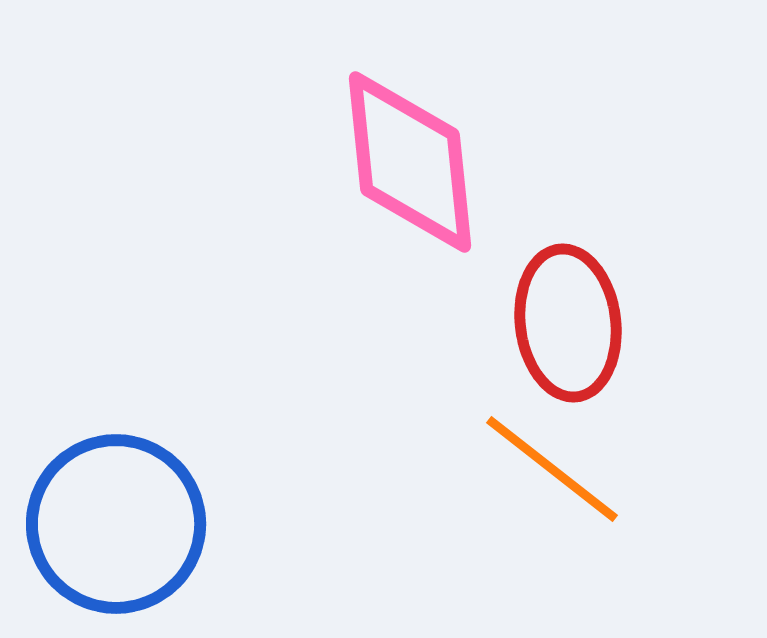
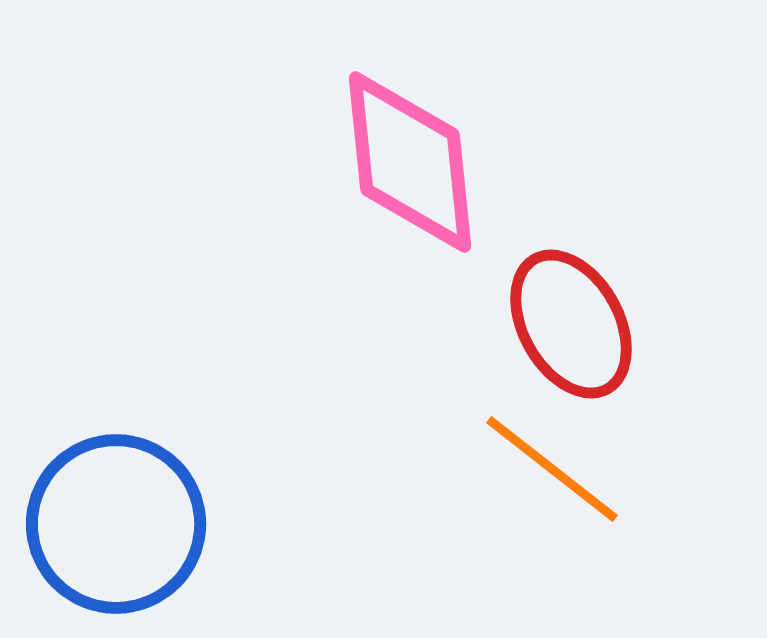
red ellipse: moved 3 px right, 1 px down; rotated 22 degrees counterclockwise
